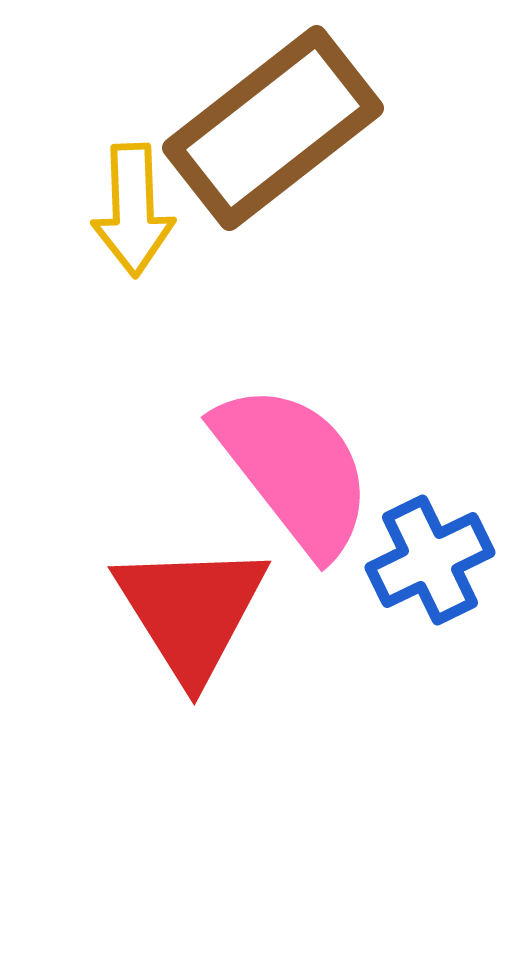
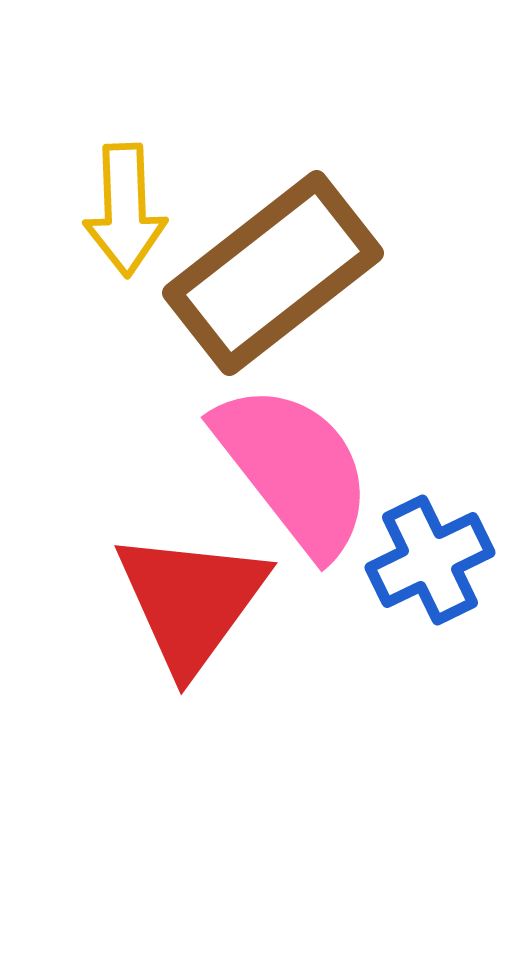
brown rectangle: moved 145 px down
yellow arrow: moved 8 px left
red triangle: moved 10 px up; rotated 8 degrees clockwise
